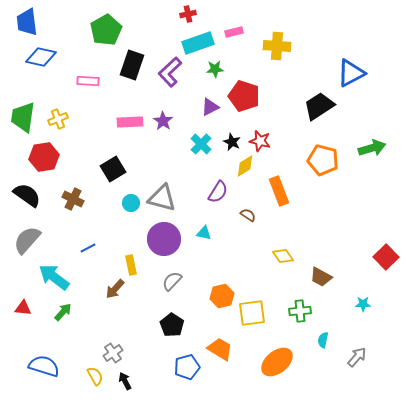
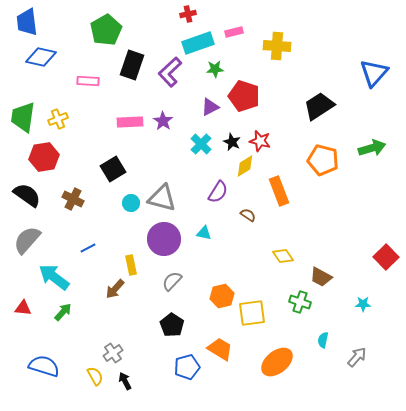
blue triangle at (351, 73): moved 23 px right; rotated 20 degrees counterclockwise
green cross at (300, 311): moved 9 px up; rotated 25 degrees clockwise
